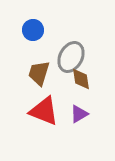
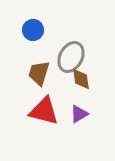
red triangle: rotated 8 degrees counterclockwise
